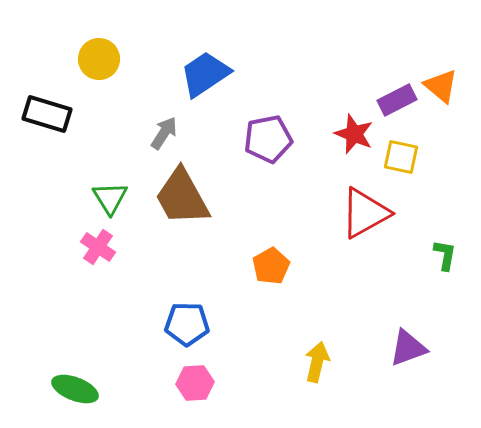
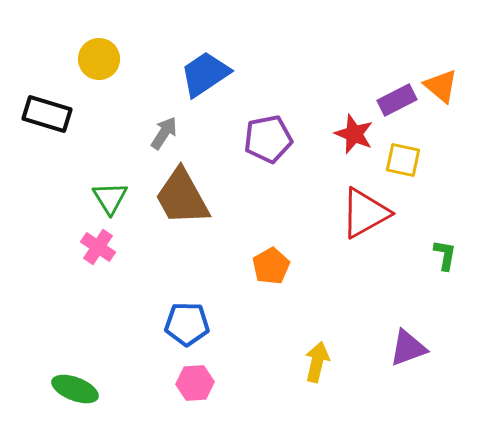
yellow square: moved 2 px right, 3 px down
